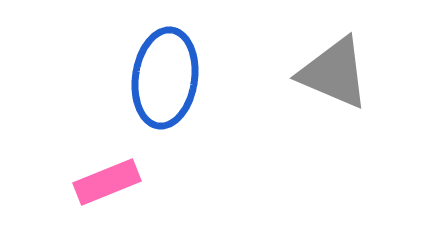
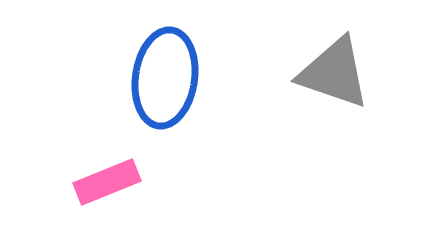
gray triangle: rotated 4 degrees counterclockwise
